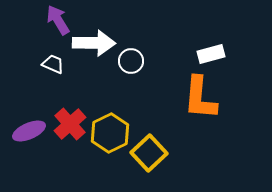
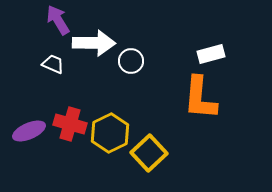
red cross: rotated 32 degrees counterclockwise
